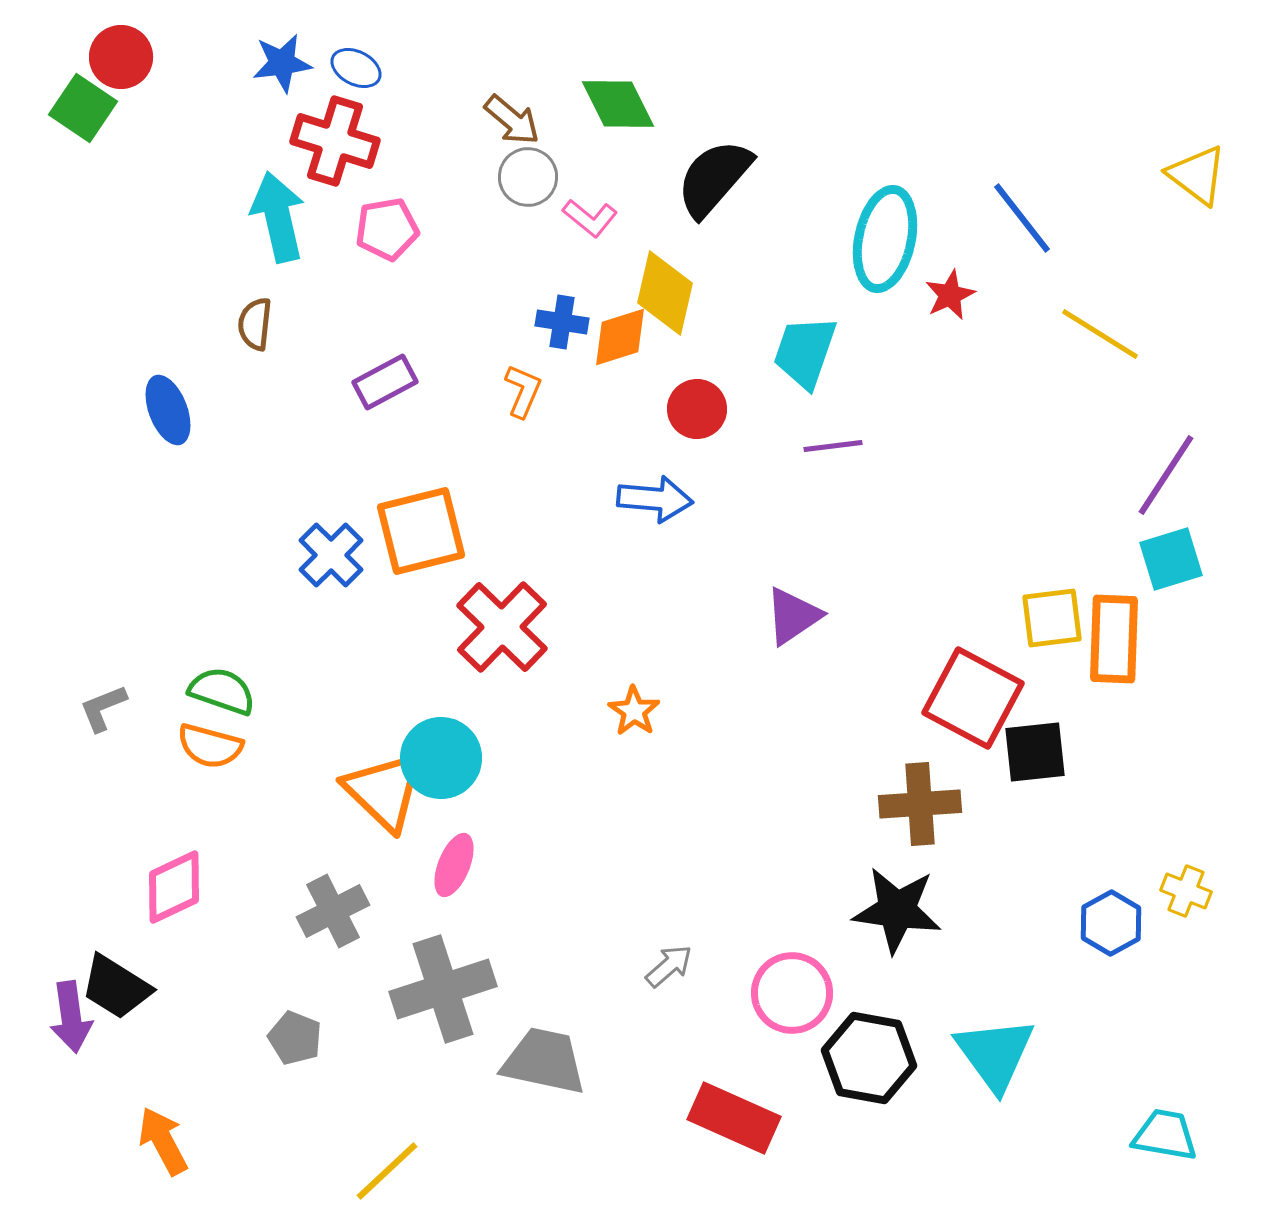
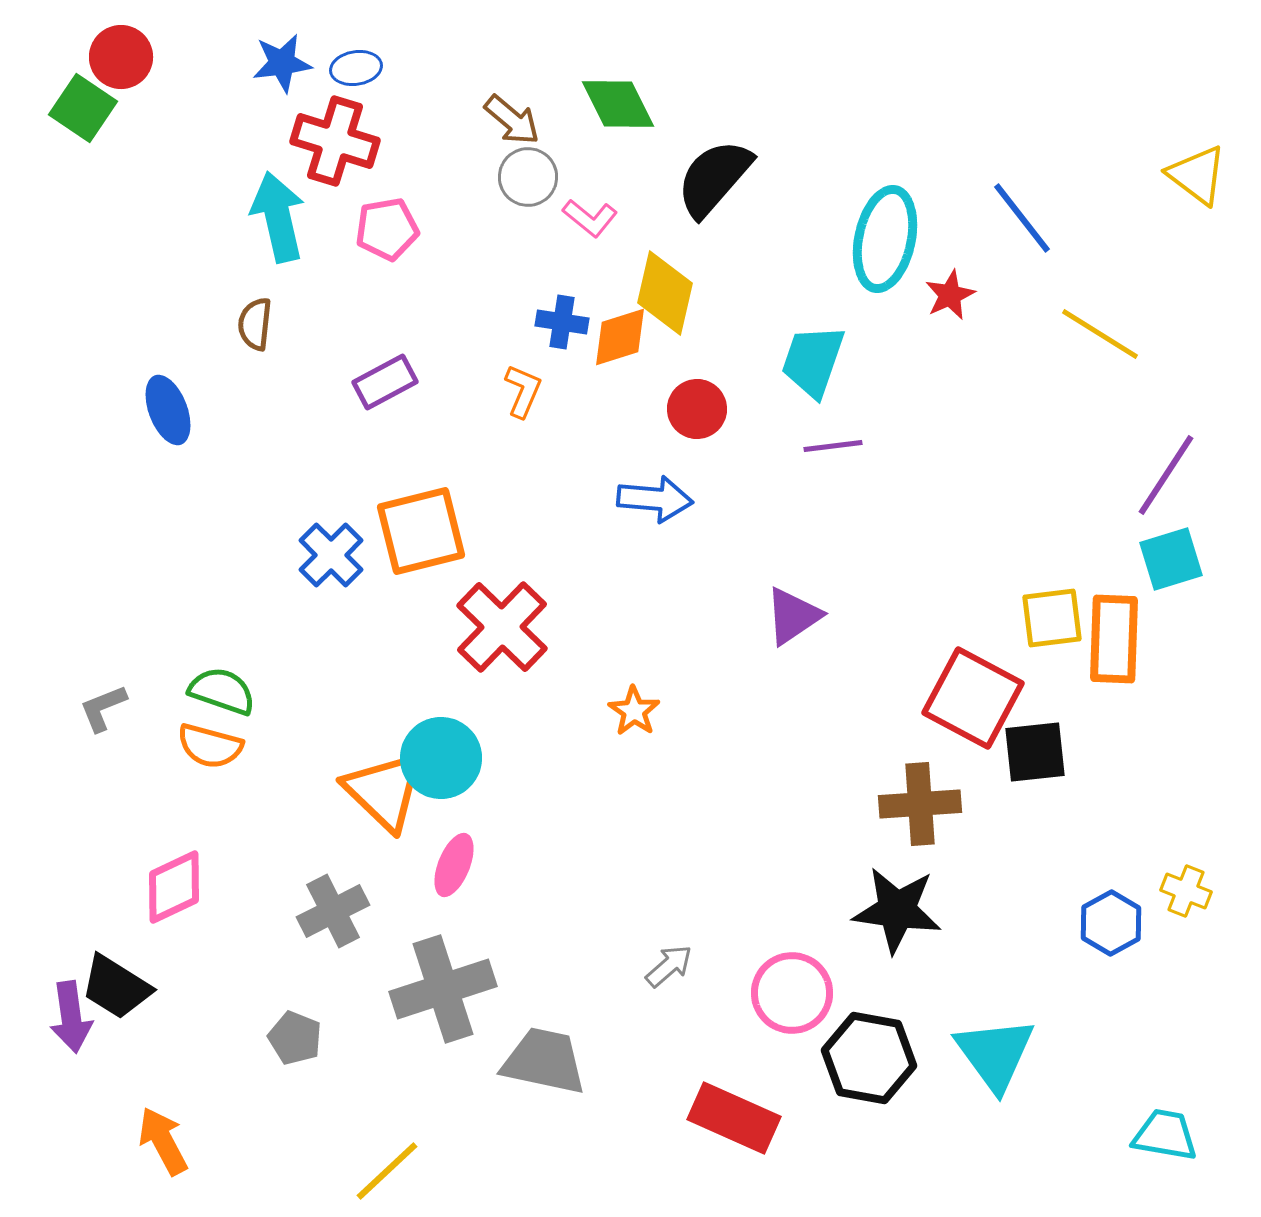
blue ellipse at (356, 68): rotated 36 degrees counterclockwise
cyan trapezoid at (805, 352): moved 8 px right, 9 px down
